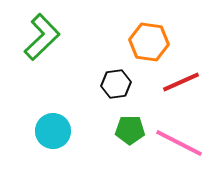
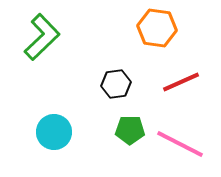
orange hexagon: moved 8 px right, 14 px up
cyan circle: moved 1 px right, 1 px down
pink line: moved 1 px right, 1 px down
